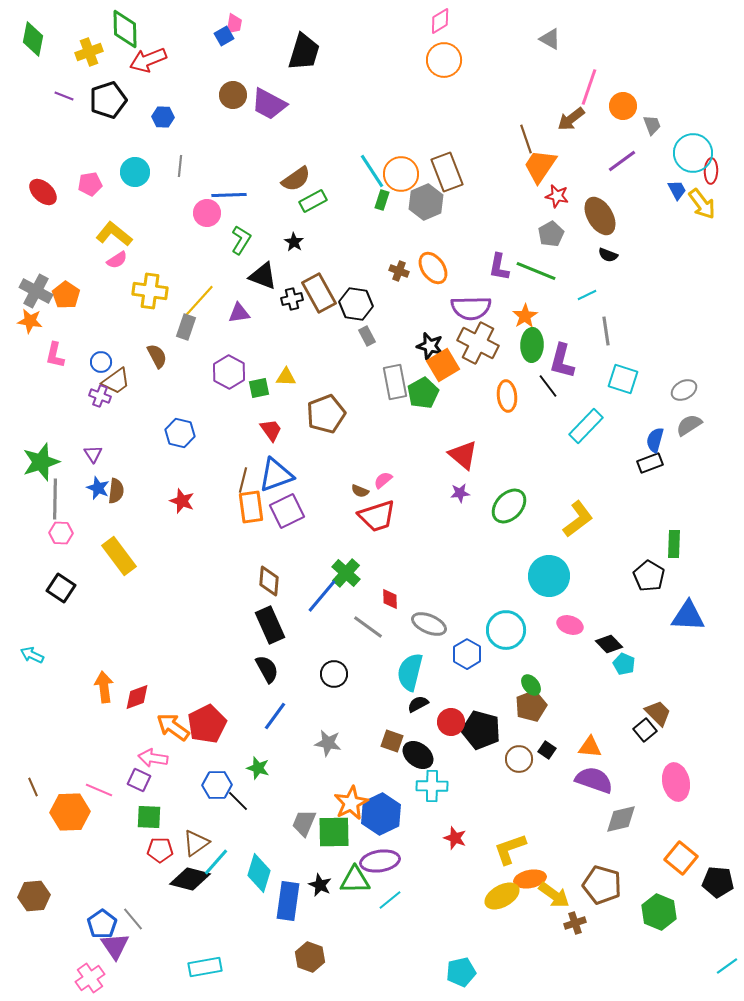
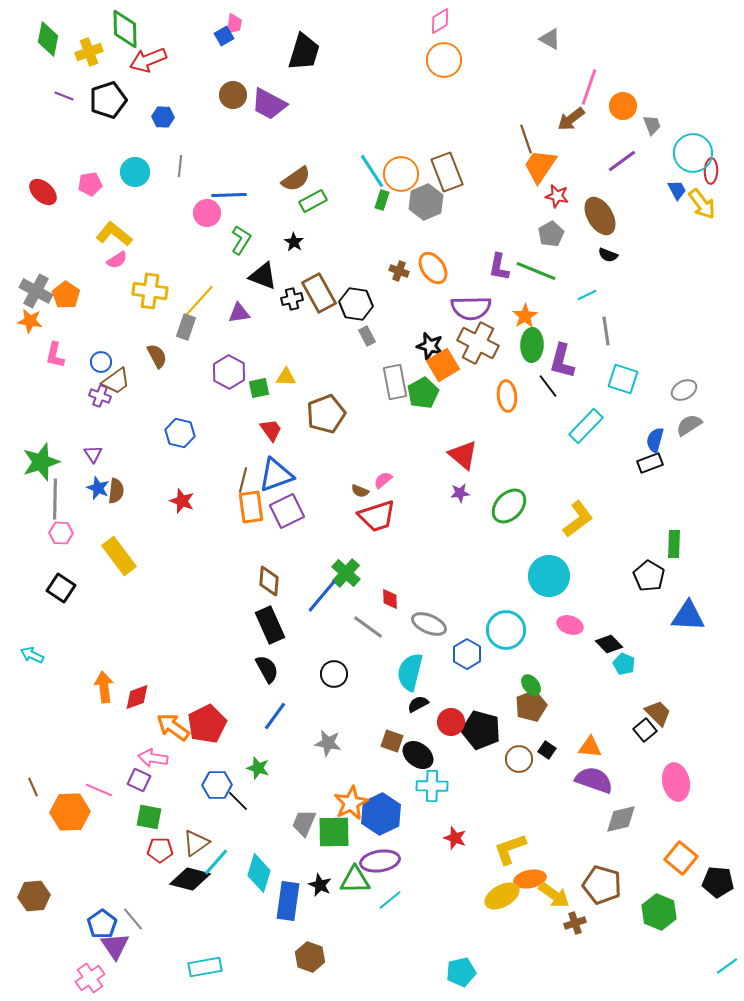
green diamond at (33, 39): moved 15 px right
green square at (149, 817): rotated 8 degrees clockwise
